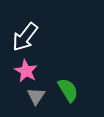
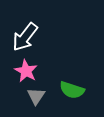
green semicircle: moved 4 px right; rotated 140 degrees clockwise
